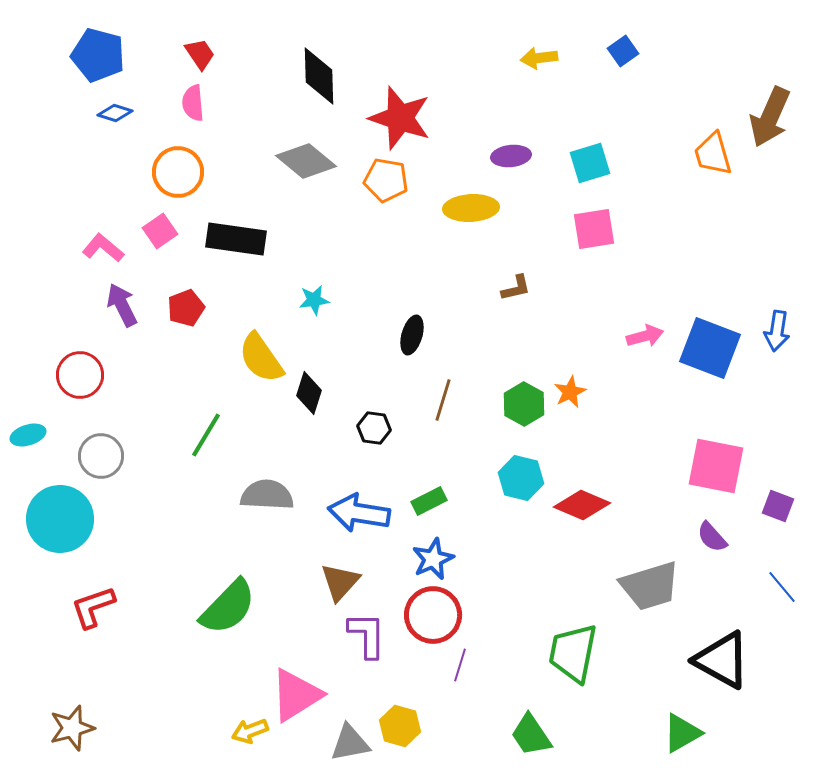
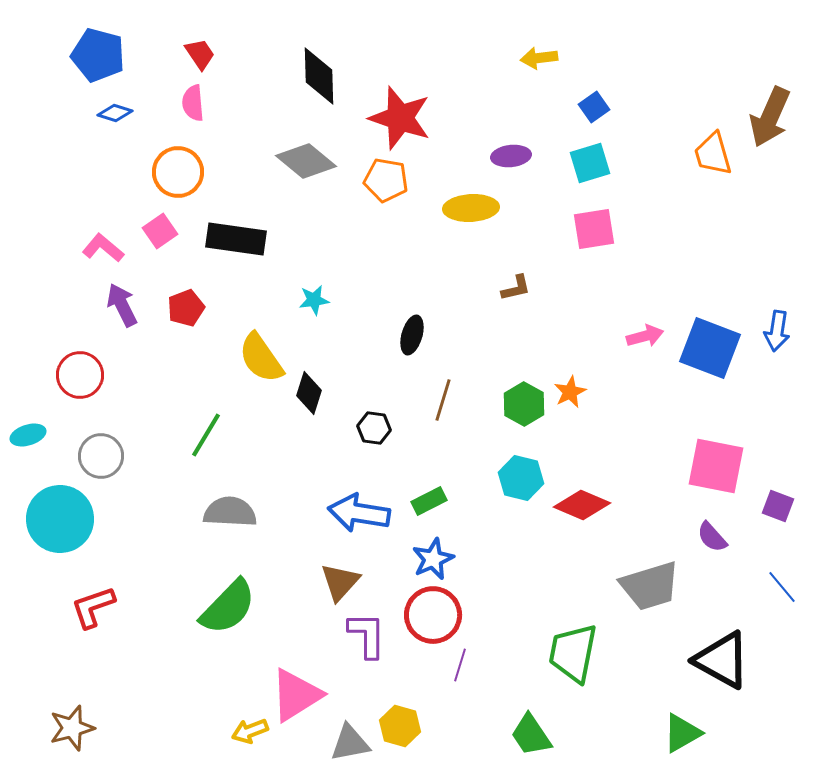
blue square at (623, 51): moved 29 px left, 56 px down
gray semicircle at (267, 495): moved 37 px left, 17 px down
